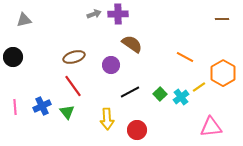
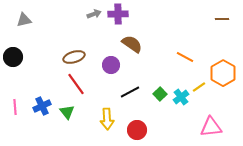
red line: moved 3 px right, 2 px up
